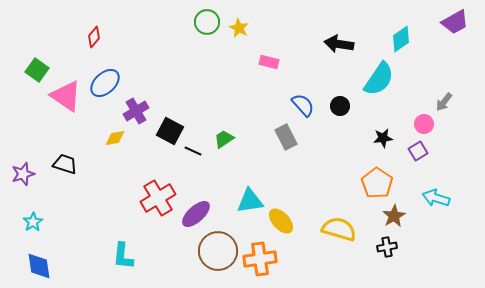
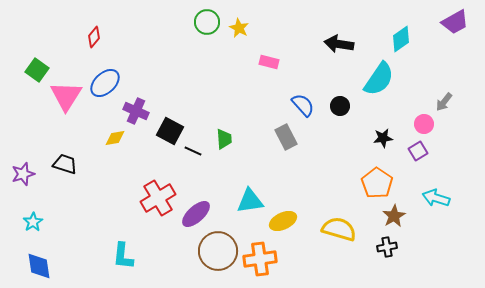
pink triangle: rotated 28 degrees clockwise
purple cross: rotated 35 degrees counterclockwise
green trapezoid: rotated 120 degrees clockwise
yellow ellipse: moved 2 px right; rotated 72 degrees counterclockwise
